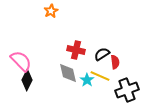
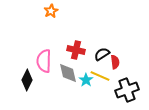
pink semicircle: moved 23 px right; rotated 135 degrees counterclockwise
cyan star: moved 1 px left
